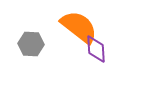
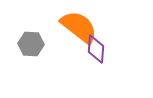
purple diamond: rotated 8 degrees clockwise
